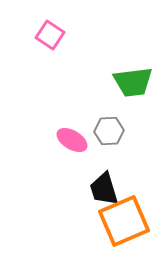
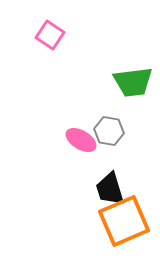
gray hexagon: rotated 12 degrees clockwise
pink ellipse: moved 9 px right
black trapezoid: moved 6 px right
